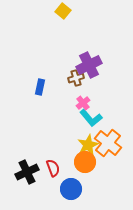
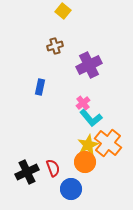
brown cross: moved 21 px left, 32 px up
